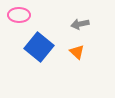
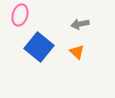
pink ellipse: moved 1 px right; rotated 75 degrees counterclockwise
